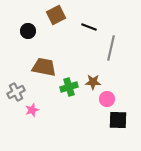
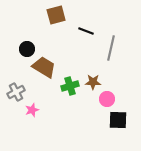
brown square: rotated 12 degrees clockwise
black line: moved 3 px left, 4 px down
black circle: moved 1 px left, 18 px down
brown trapezoid: rotated 20 degrees clockwise
green cross: moved 1 px right, 1 px up
